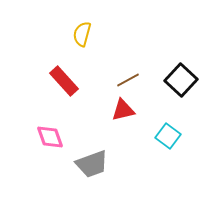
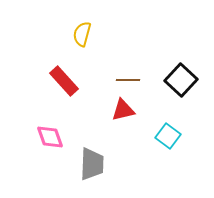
brown line: rotated 30 degrees clockwise
gray trapezoid: rotated 68 degrees counterclockwise
